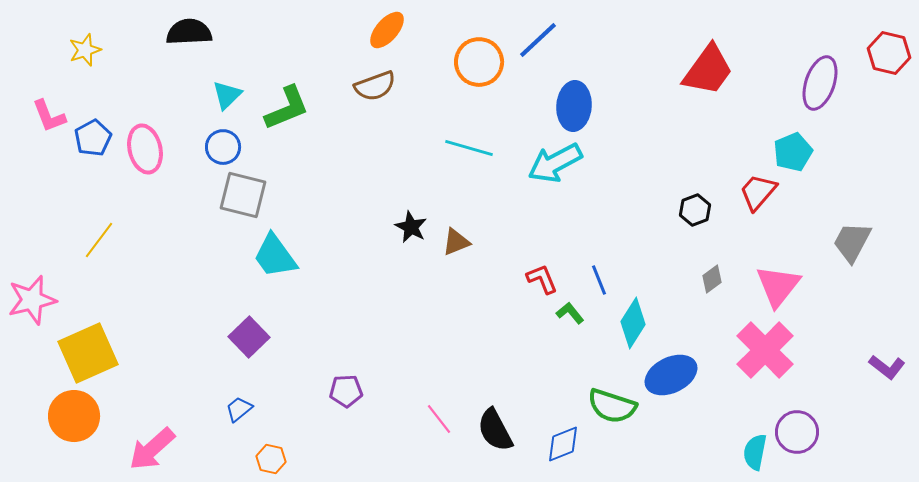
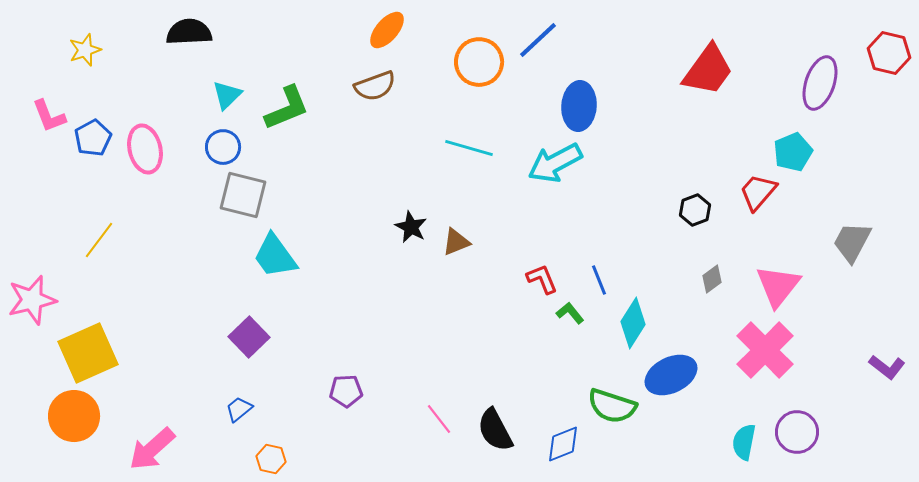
blue ellipse at (574, 106): moved 5 px right
cyan semicircle at (755, 452): moved 11 px left, 10 px up
